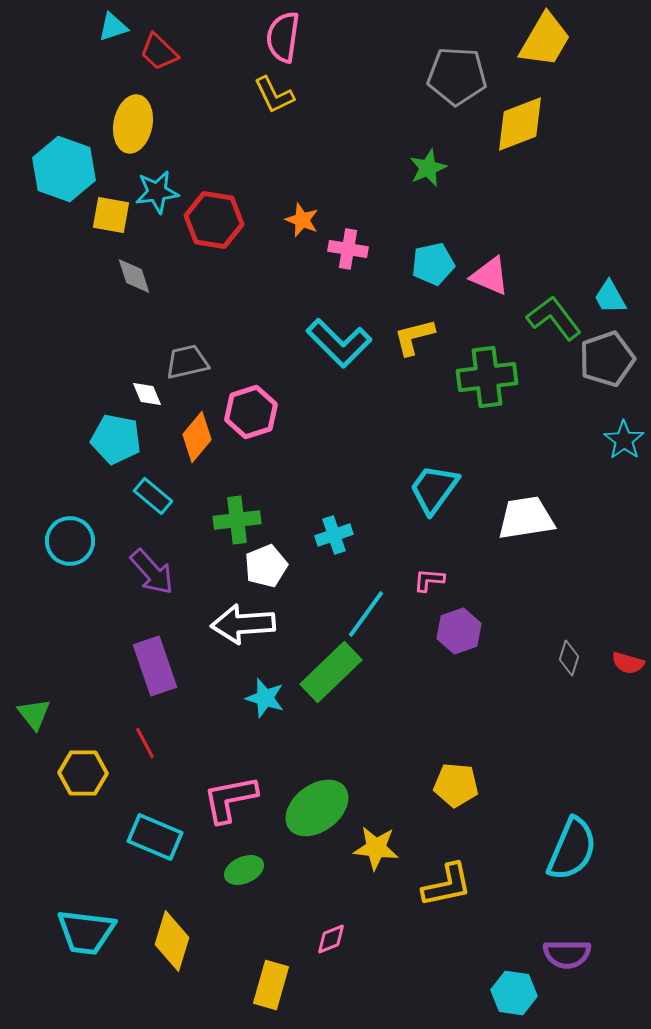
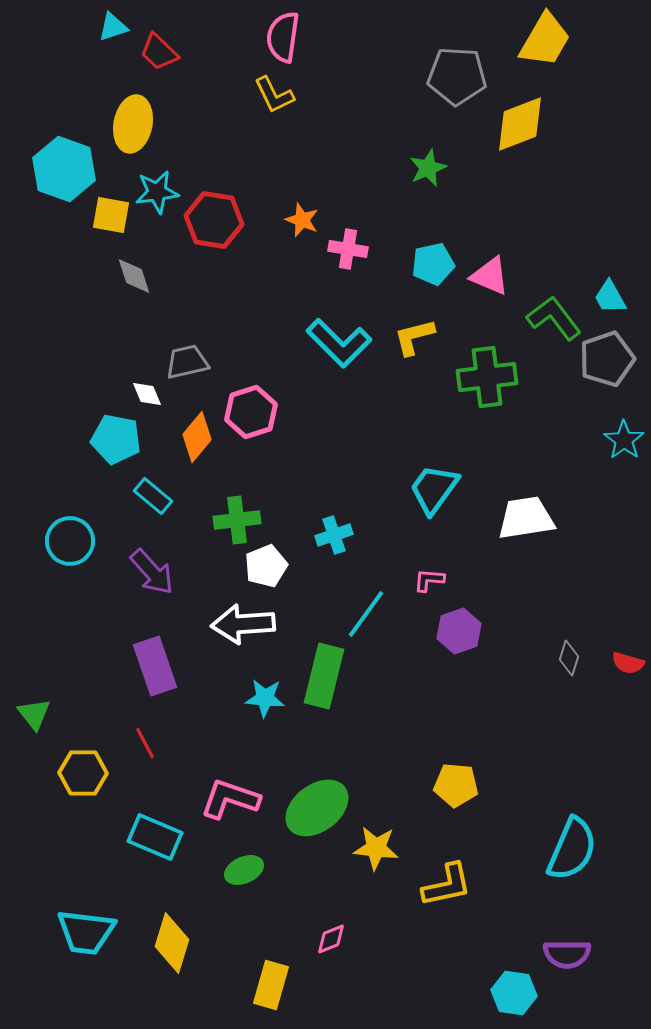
green rectangle at (331, 672): moved 7 px left, 4 px down; rotated 32 degrees counterclockwise
cyan star at (265, 698): rotated 12 degrees counterclockwise
pink L-shape at (230, 799): rotated 30 degrees clockwise
yellow diamond at (172, 941): moved 2 px down
